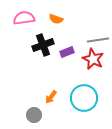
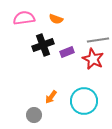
cyan circle: moved 3 px down
